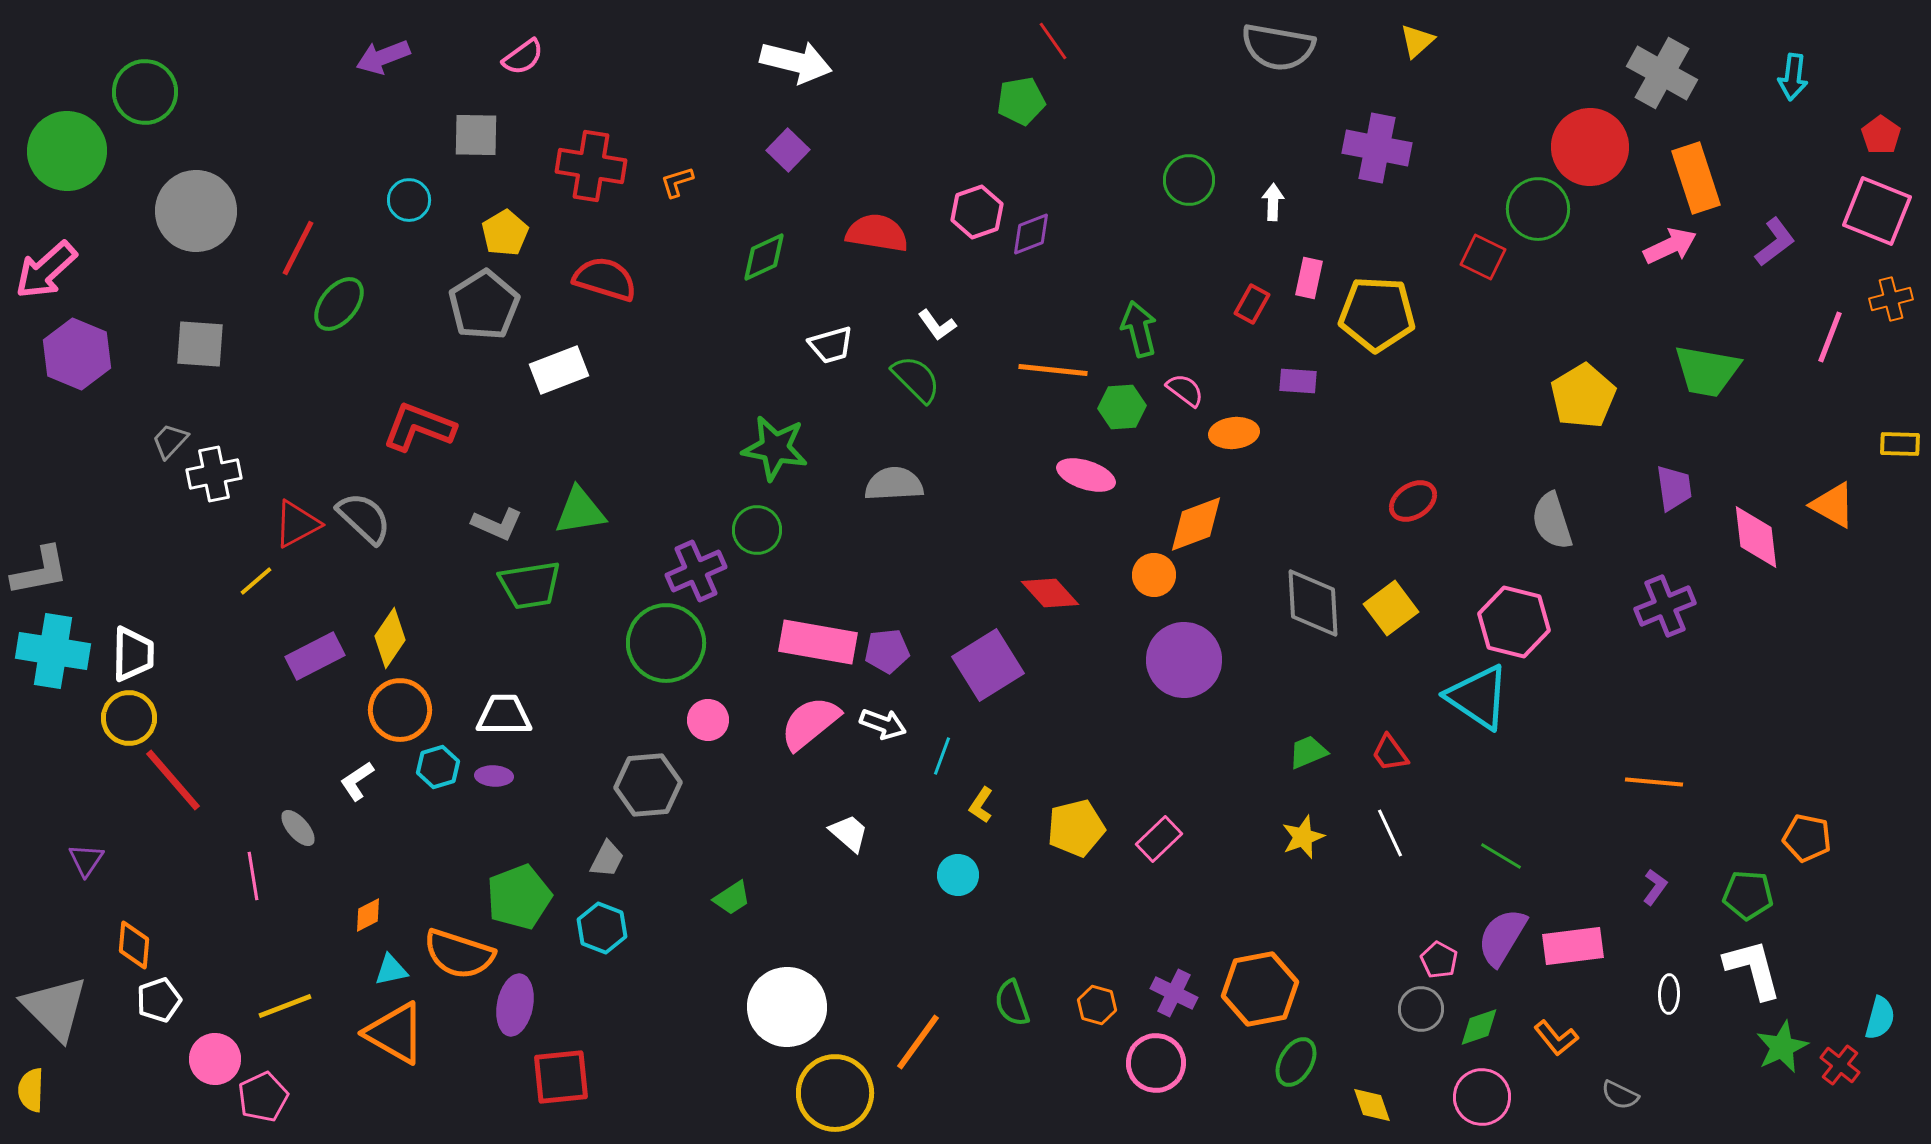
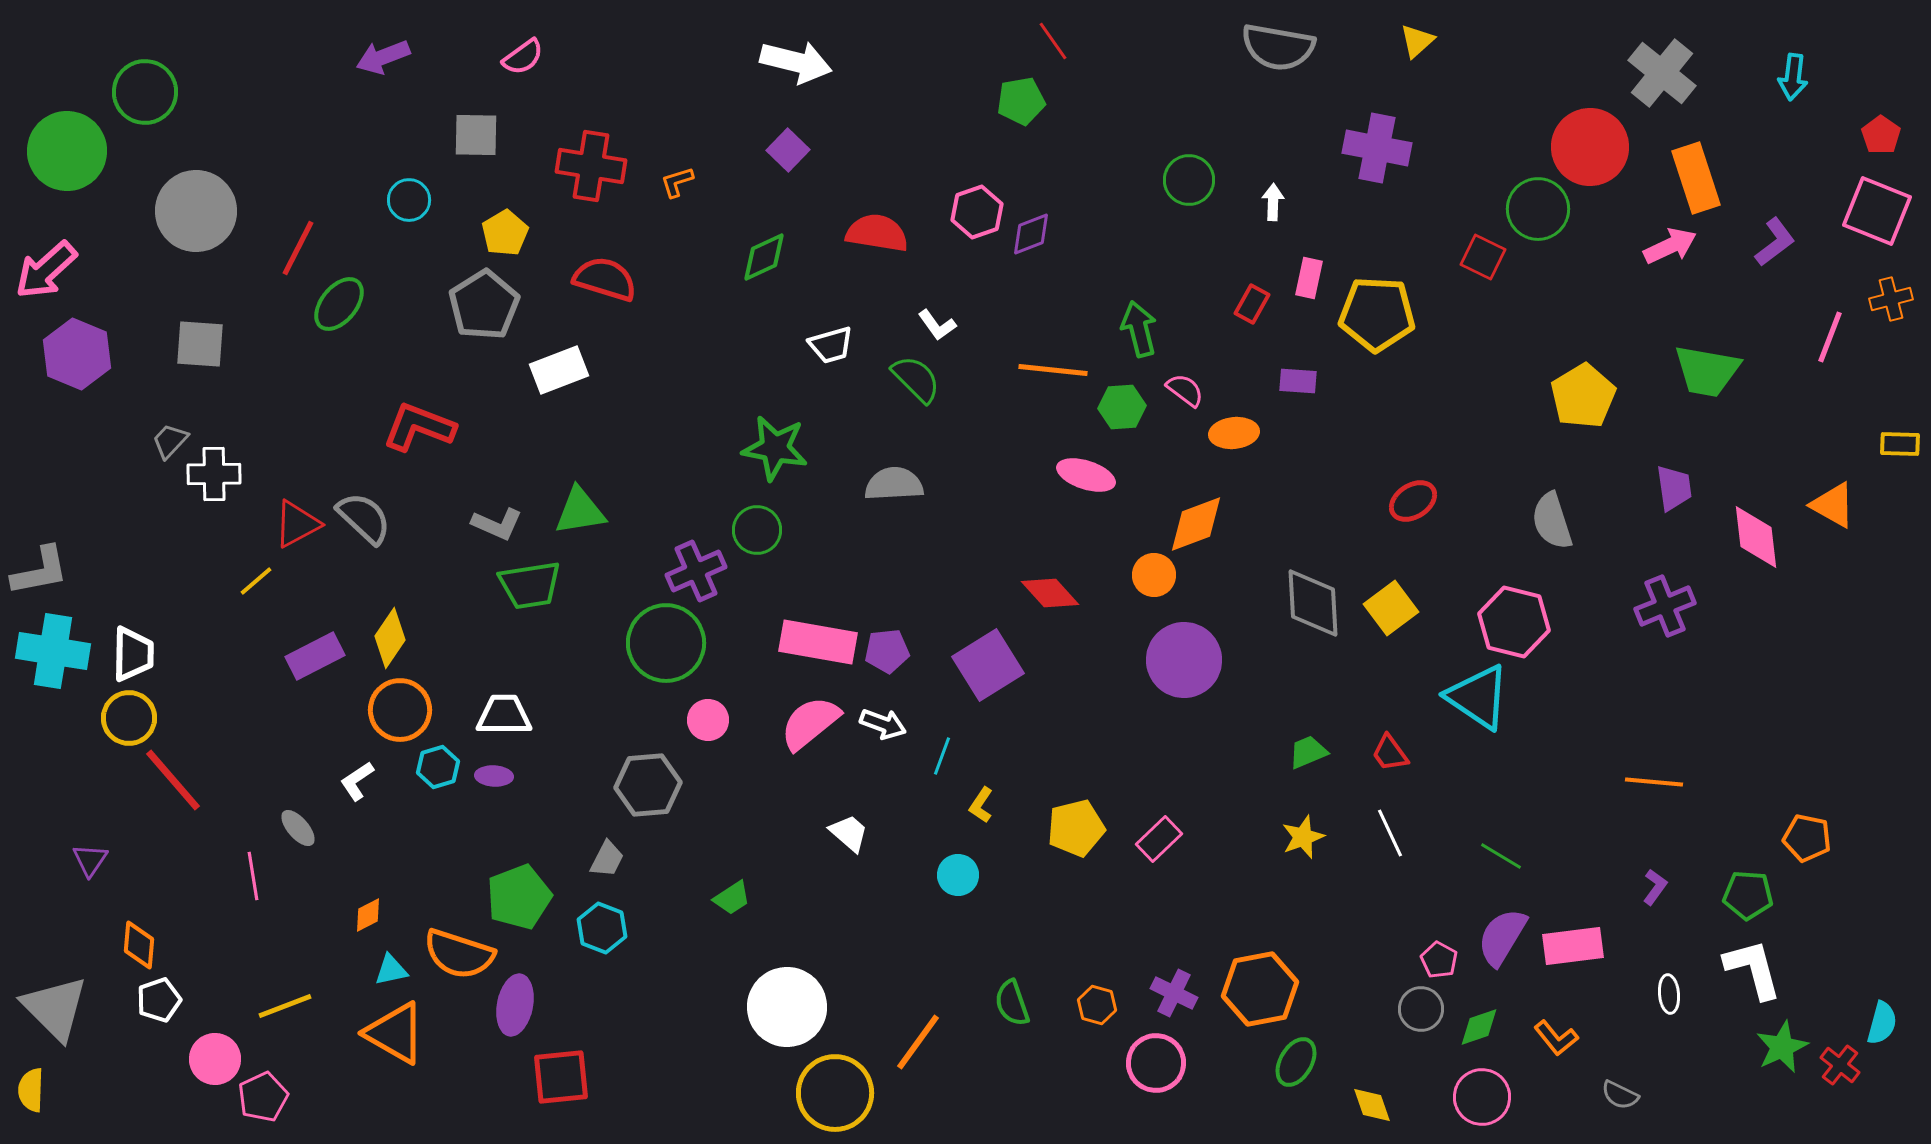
gray cross at (1662, 73): rotated 10 degrees clockwise
white cross at (214, 474): rotated 10 degrees clockwise
purple triangle at (86, 860): moved 4 px right
orange diamond at (134, 945): moved 5 px right
white ellipse at (1669, 994): rotated 6 degrees counterclockwise
cyan semicircle at (1880, 1018): moved 2 px right, 5 px down
